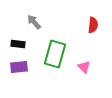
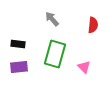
gray arrow: moved 18 px right, 3 px up
